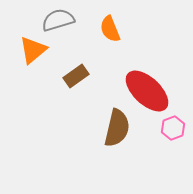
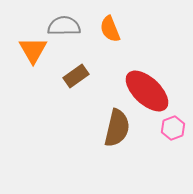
gray semicircle: moved 6 px right, 6 px down; rotated 16 degrees clockwise
orange triangle: rotated 20 degrees counterclockwise
